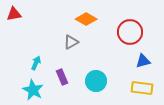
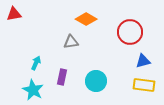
gray triangle: rotated 21 degrees clockwise
purple rectangle: rotated 35 degrees clockwise
yellow rectangle: moved 2 px right, 3 px up
